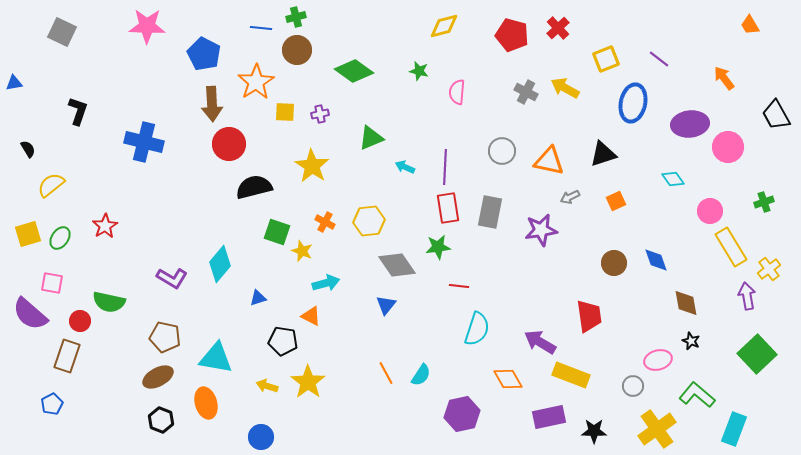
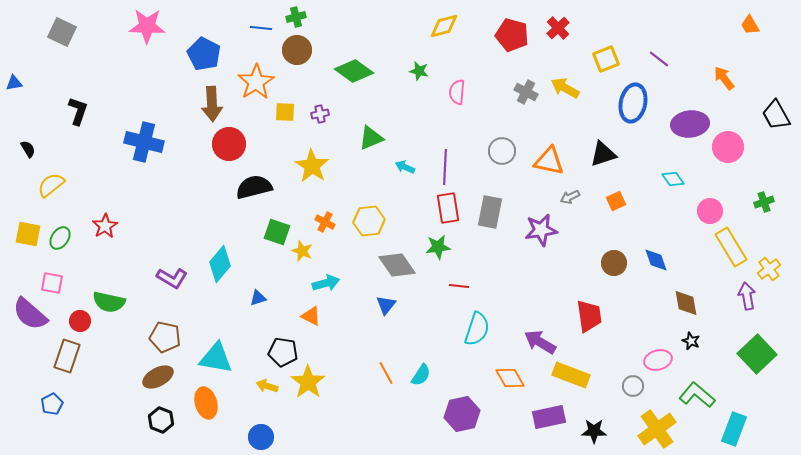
yellow square at (28, 234): rotated 28 degrees clockwise
black pentagon at (283, 341): moved 11 px down
orange diamond at (508, 379): moved 2 px right, 1 px up
